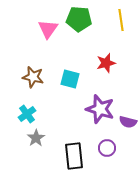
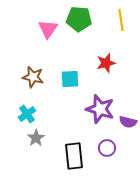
cyan square: rotated 18 degrees counterclockwise
